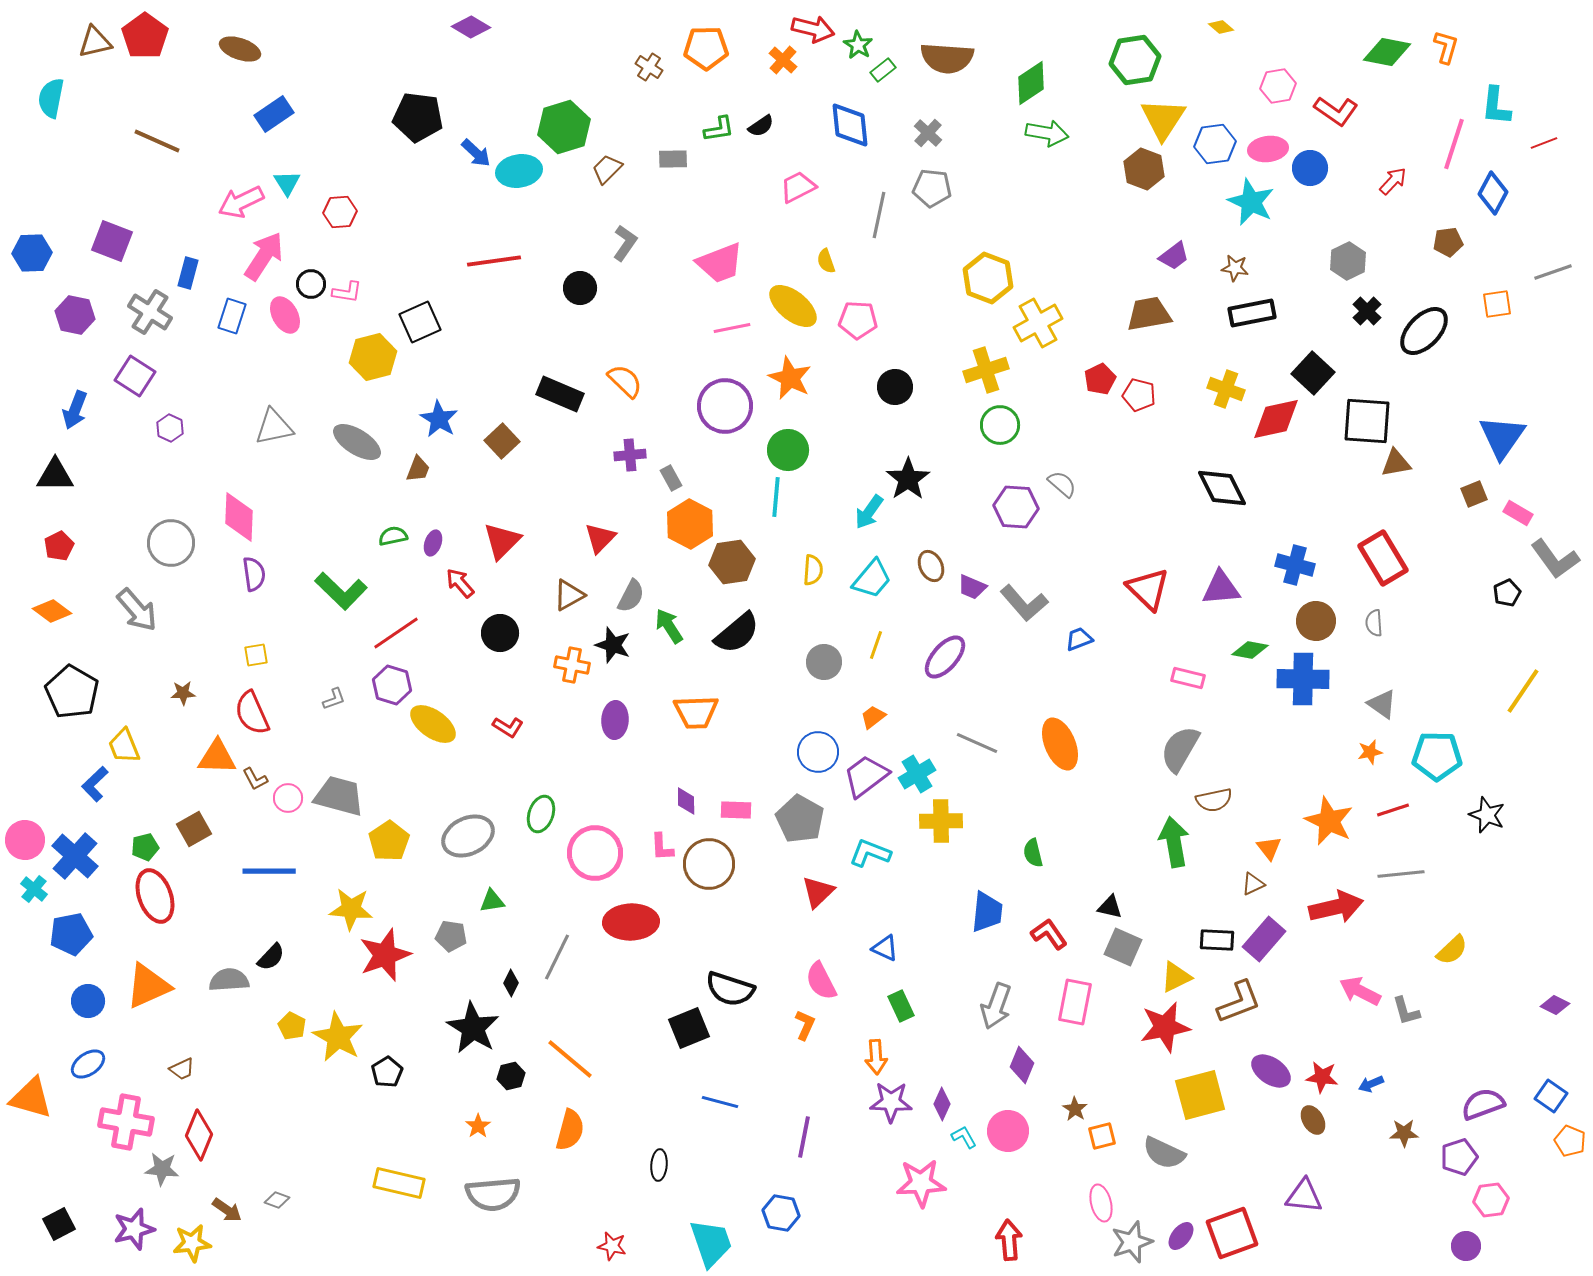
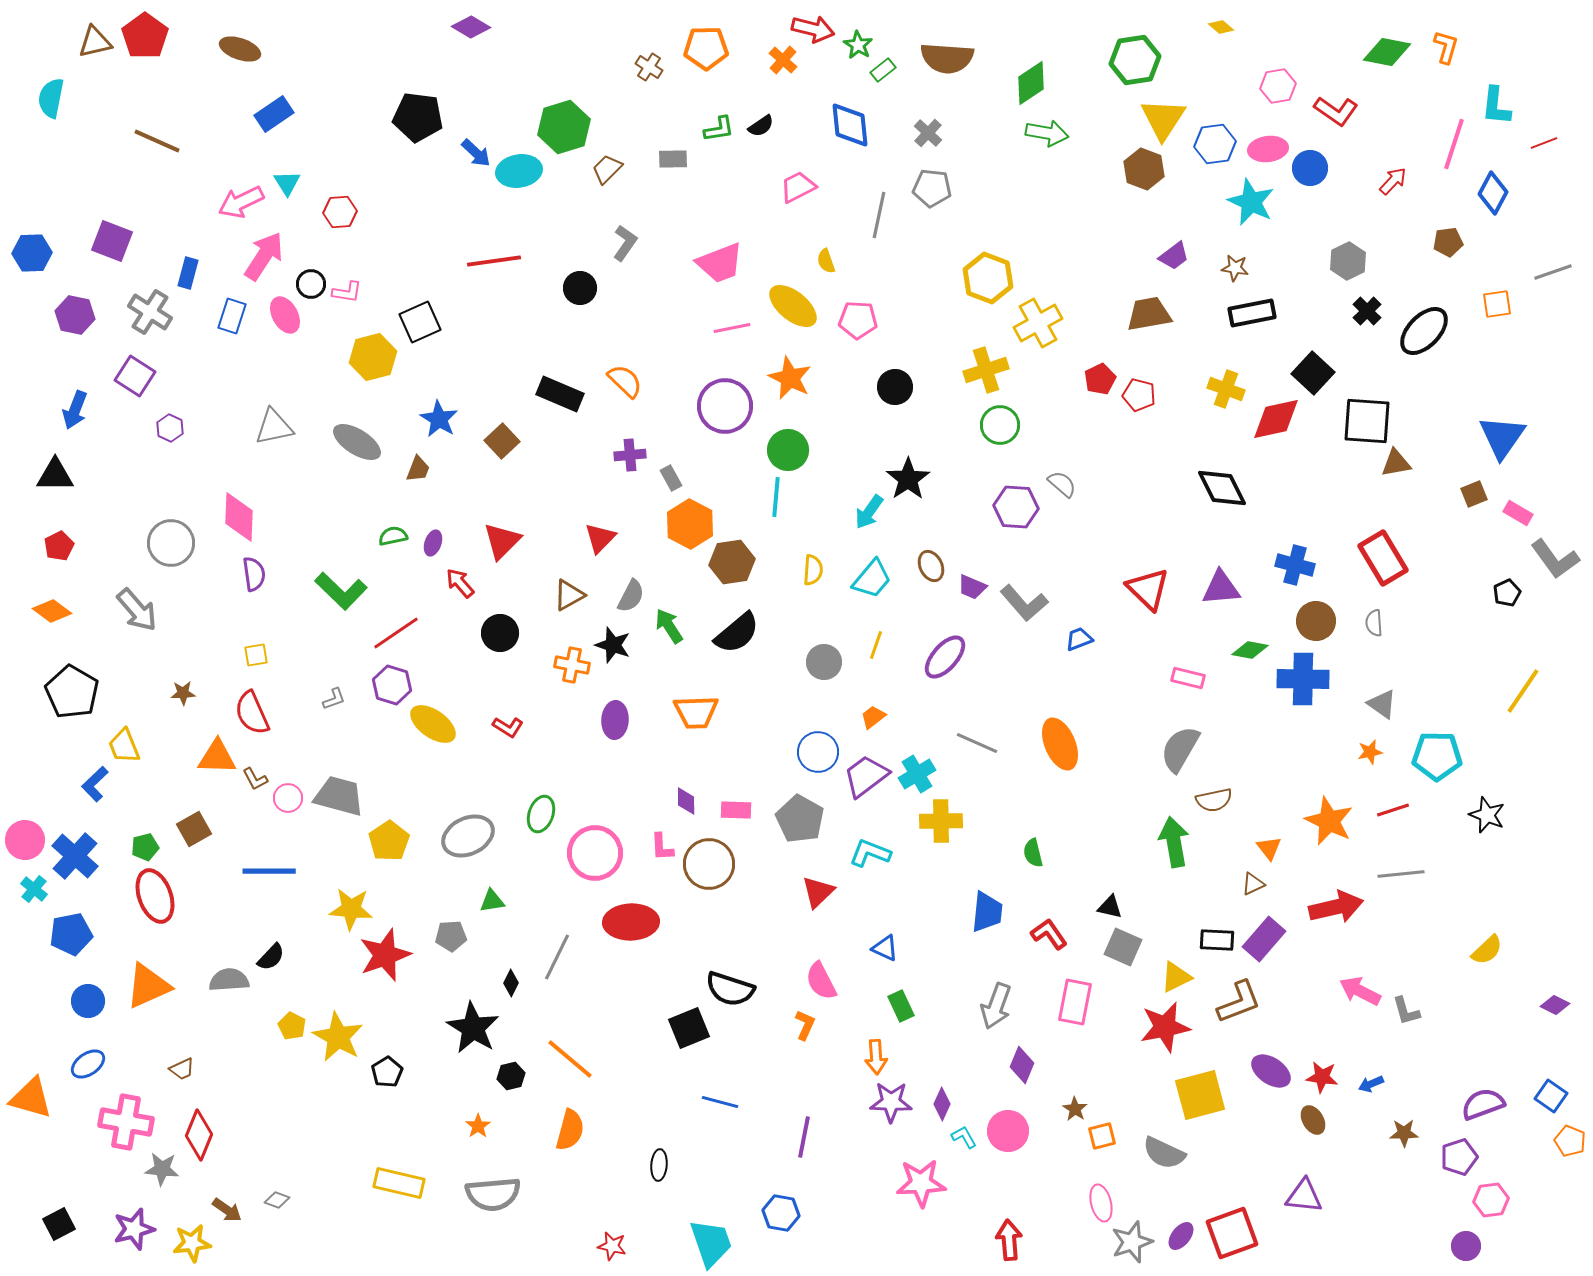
gray pentagon at (451, 936): rotated 12 degrees counterclockwise
yellow semicircle at (1452, 950): moved 35 px right
